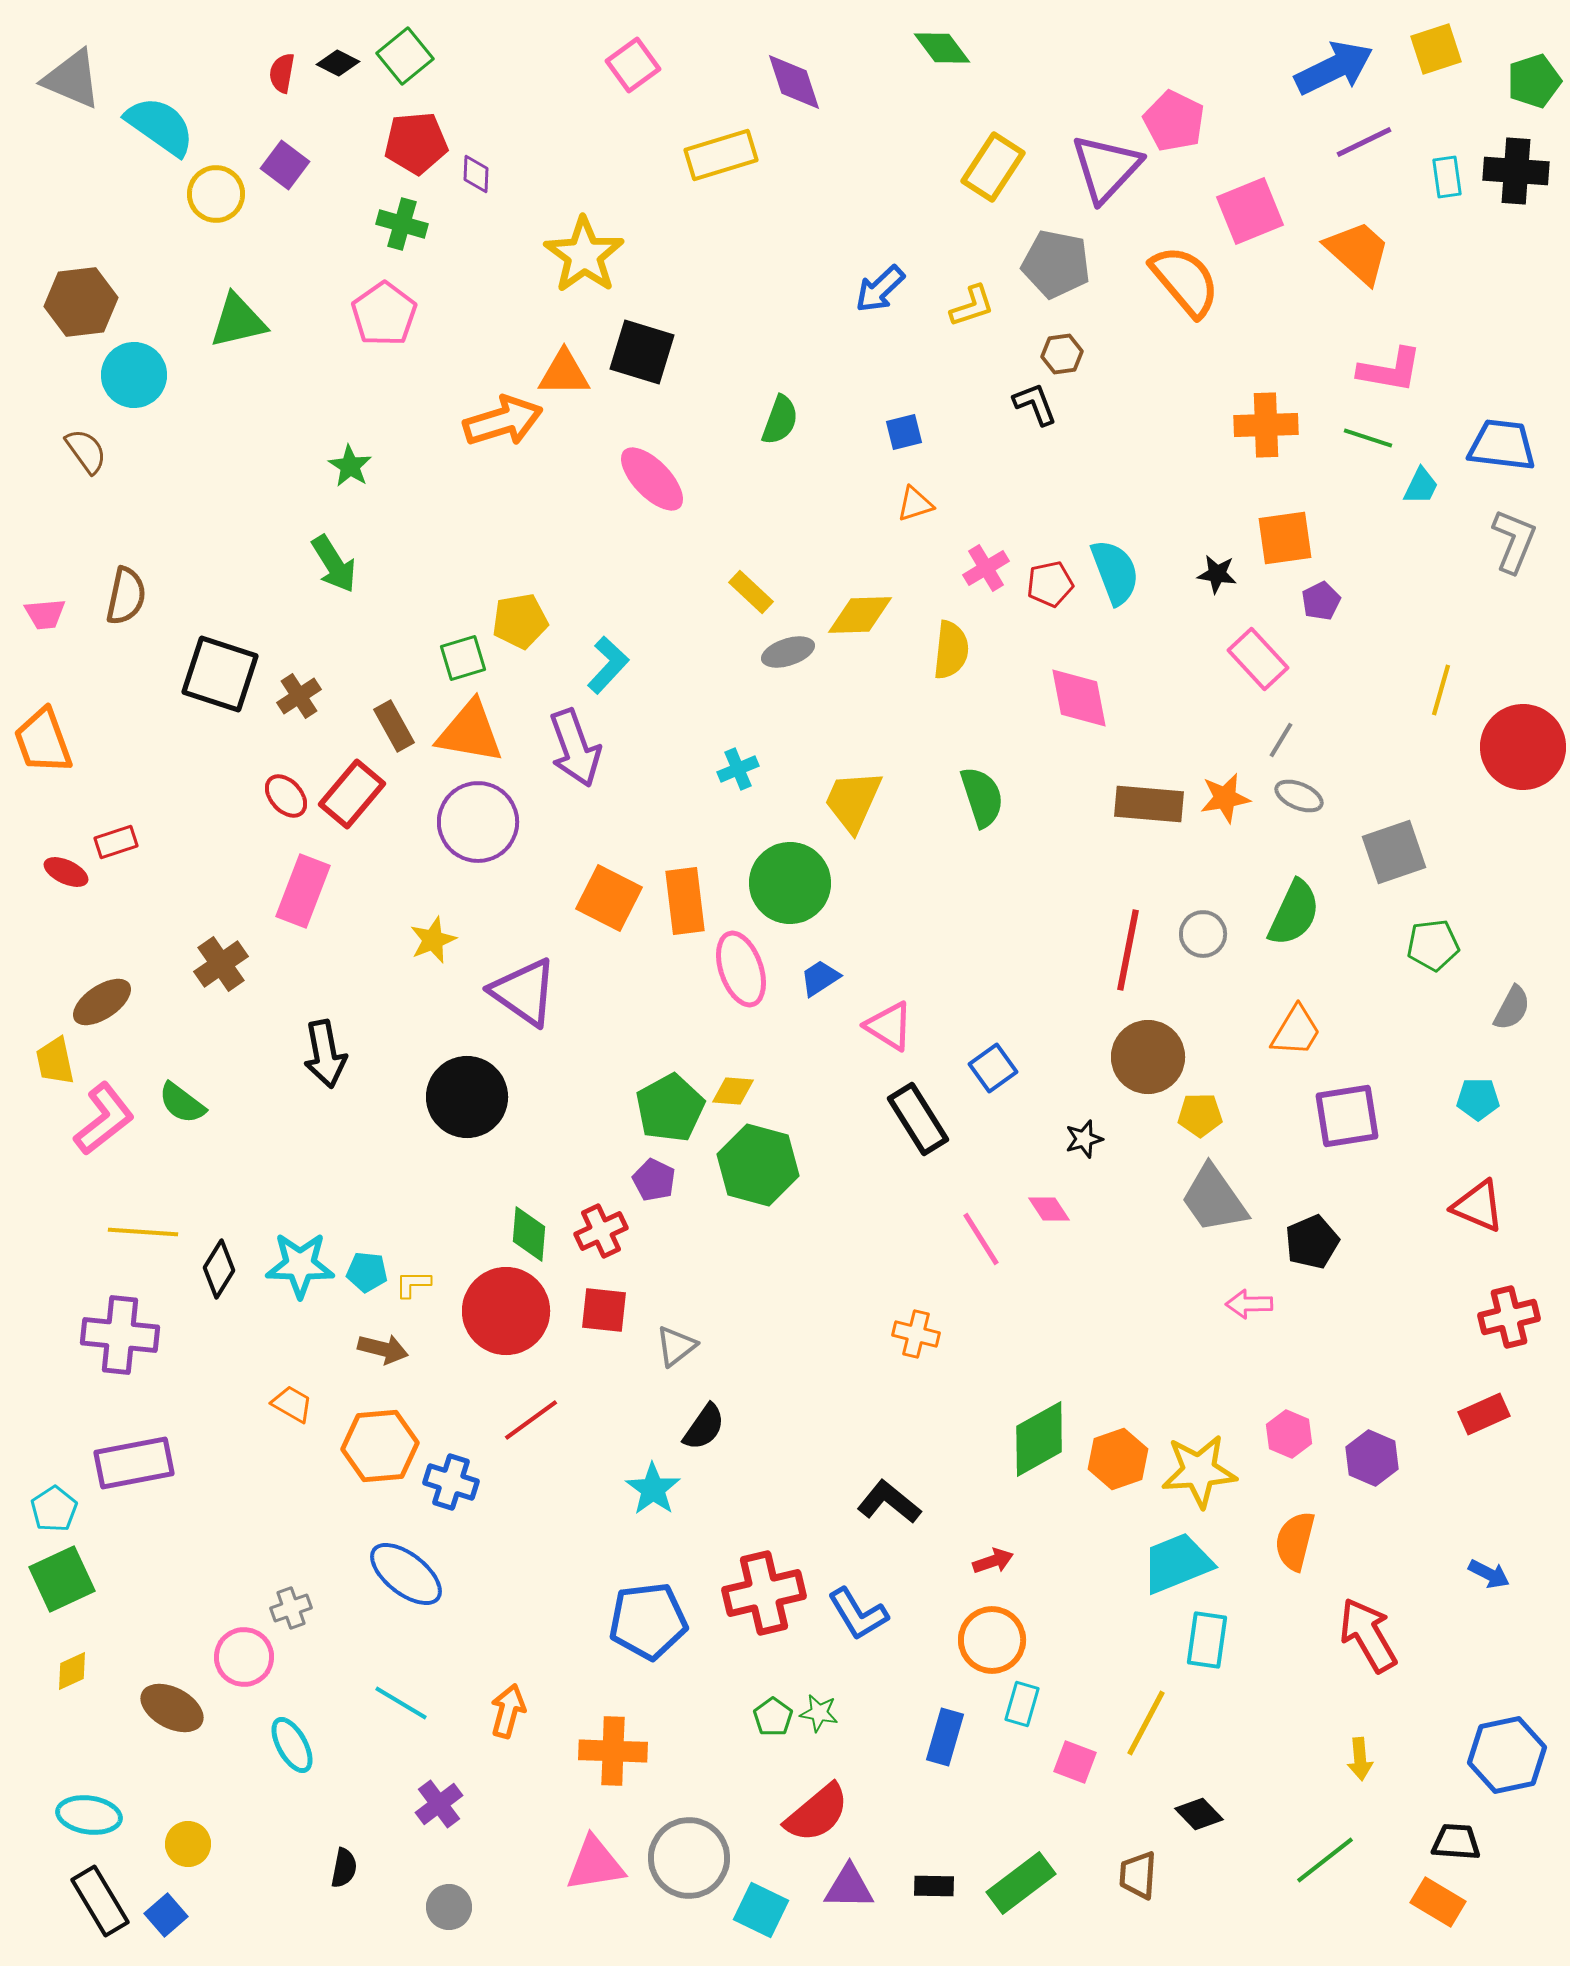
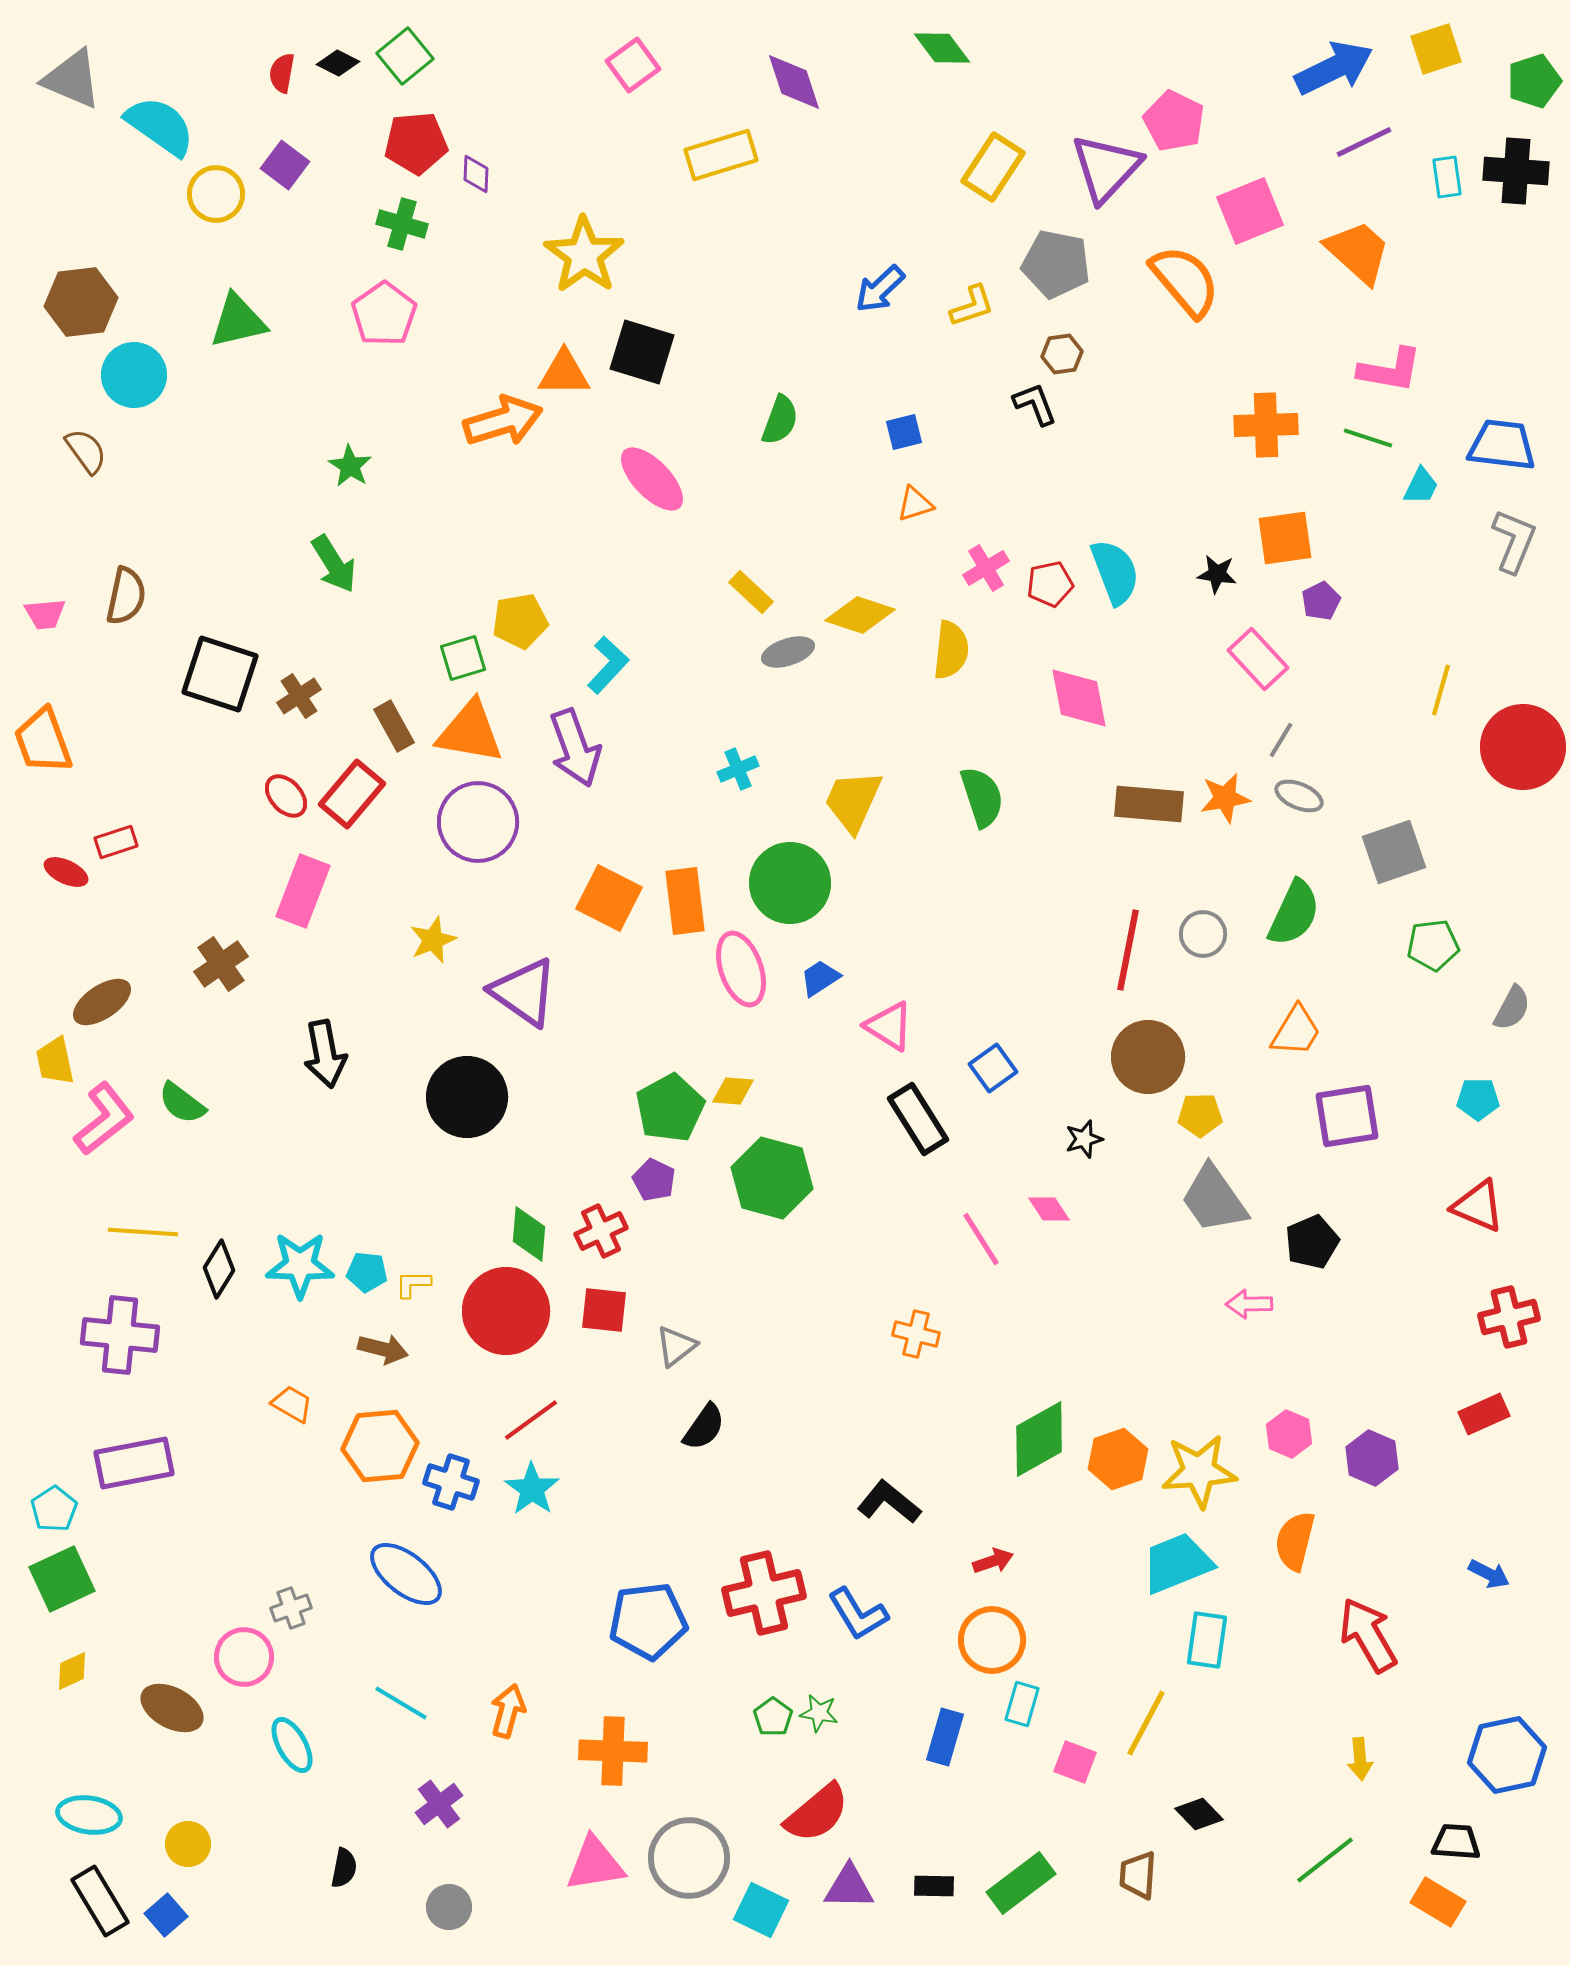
yellow diamond at (860, 615): rotated 20 degrees clockwise
green hexagon at (758, 1165): moved 14 px right, 13 px down
cyan star at (653, 1489): moved 121 px left
